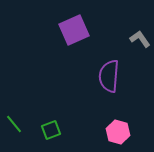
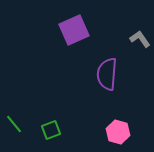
purple semicircle: moved 2 px left, 2 px up
